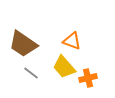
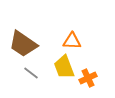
orange triangle: rotated 18 degrees counterclockwise
yellow trapezoid: rotated 20 degrees clockwise
orange cross: rotated 12 degrees counterclockwise
